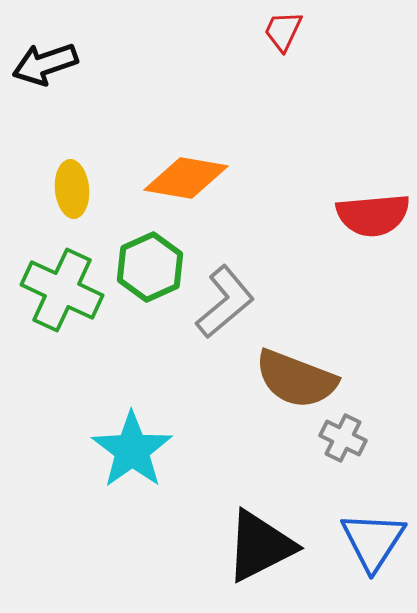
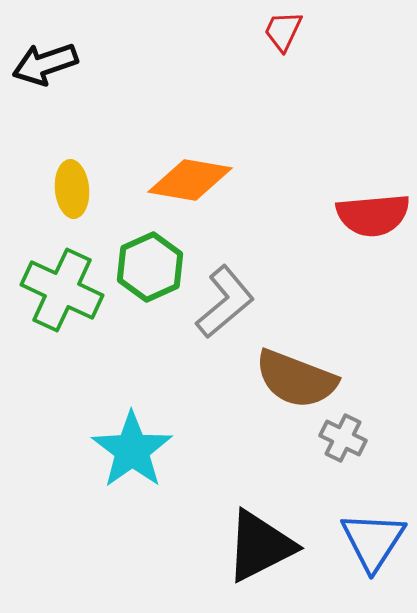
orange diamond: moved 4 px right, 2 px down
